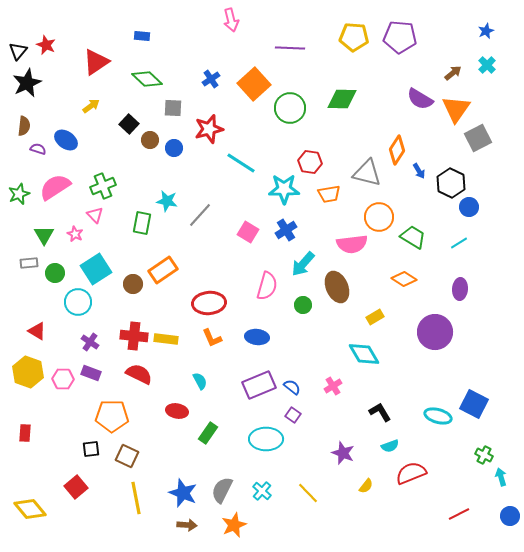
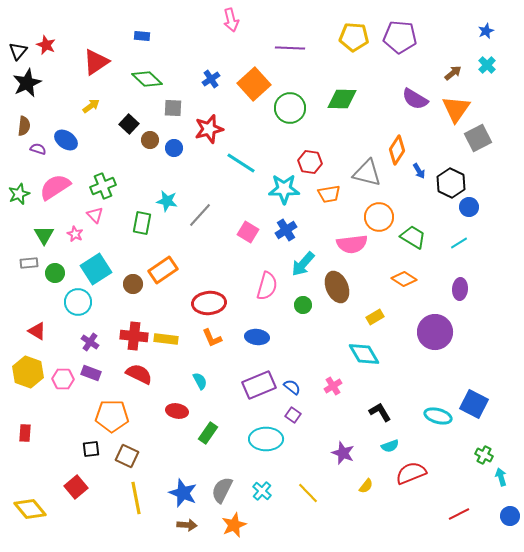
purple semicircle at (420, 99): moved 5 px left
